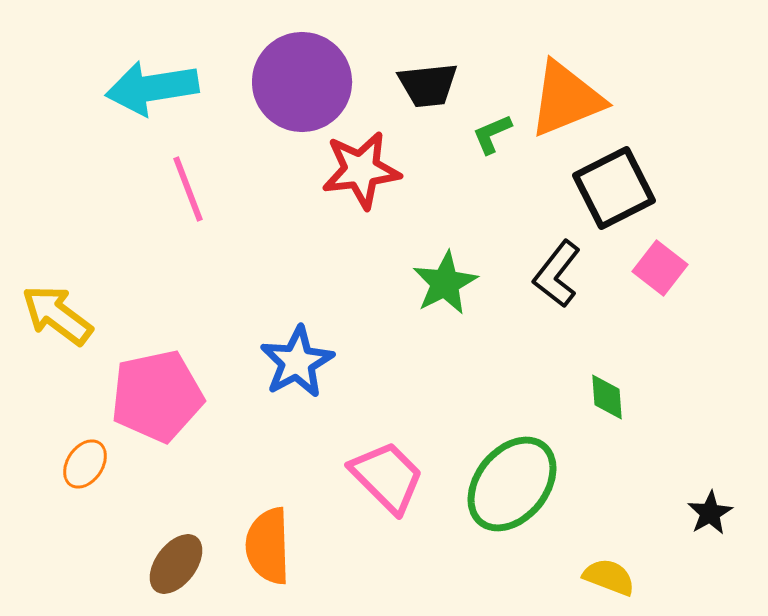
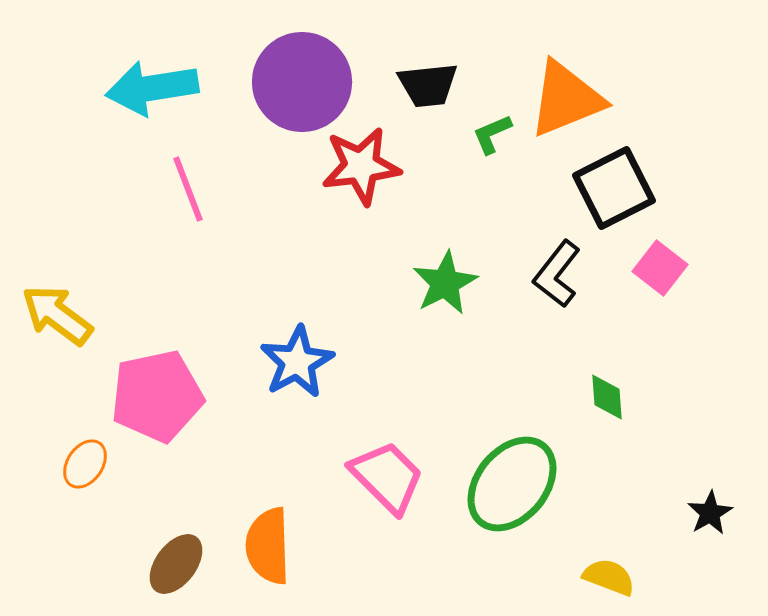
red star: moved 4 px up
